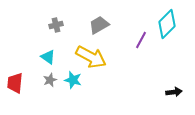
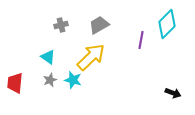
gray cross: moved 5 px right
purple line: rotated 18 degrees counterclockwise
yellow arrow: rotated 72 degrees counterclockwise
black arrow: moved 1 px left, 1 px down; rotated 28 degrees clockwise
